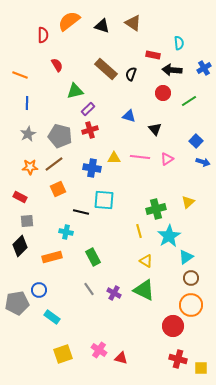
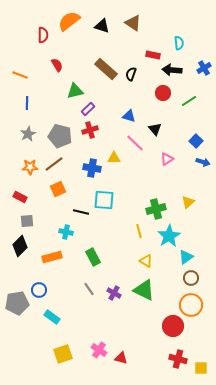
pink line at (140, 157): moved 5 px left, 14 px up; rotated 36 degrees clockwise
